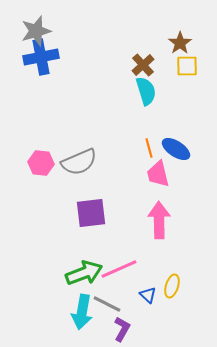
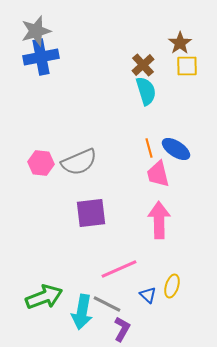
green arrow: moved 40 px left, 24 px down
